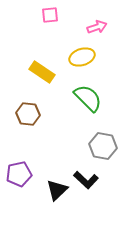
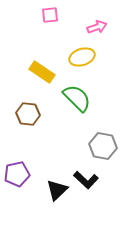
green semicircle: moved 11 px left
purple pentagon: moved 2 px left
